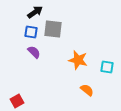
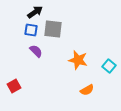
blue square: moved 2 px up
purple semicircle: moved 2 px right, 1 px up
cyan square: moved 2 px right, 1 px up; rotated 32 degrees clockwise
orange semicircle: rotated 112 degrees clockwise
red square: moved 3 px left, 15 px up
